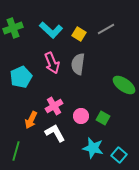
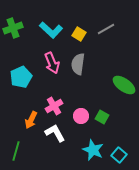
green square: moved 1 px left, 1 px up
cyan star: moved 2 px down; rotated 10 degrees clockwise
